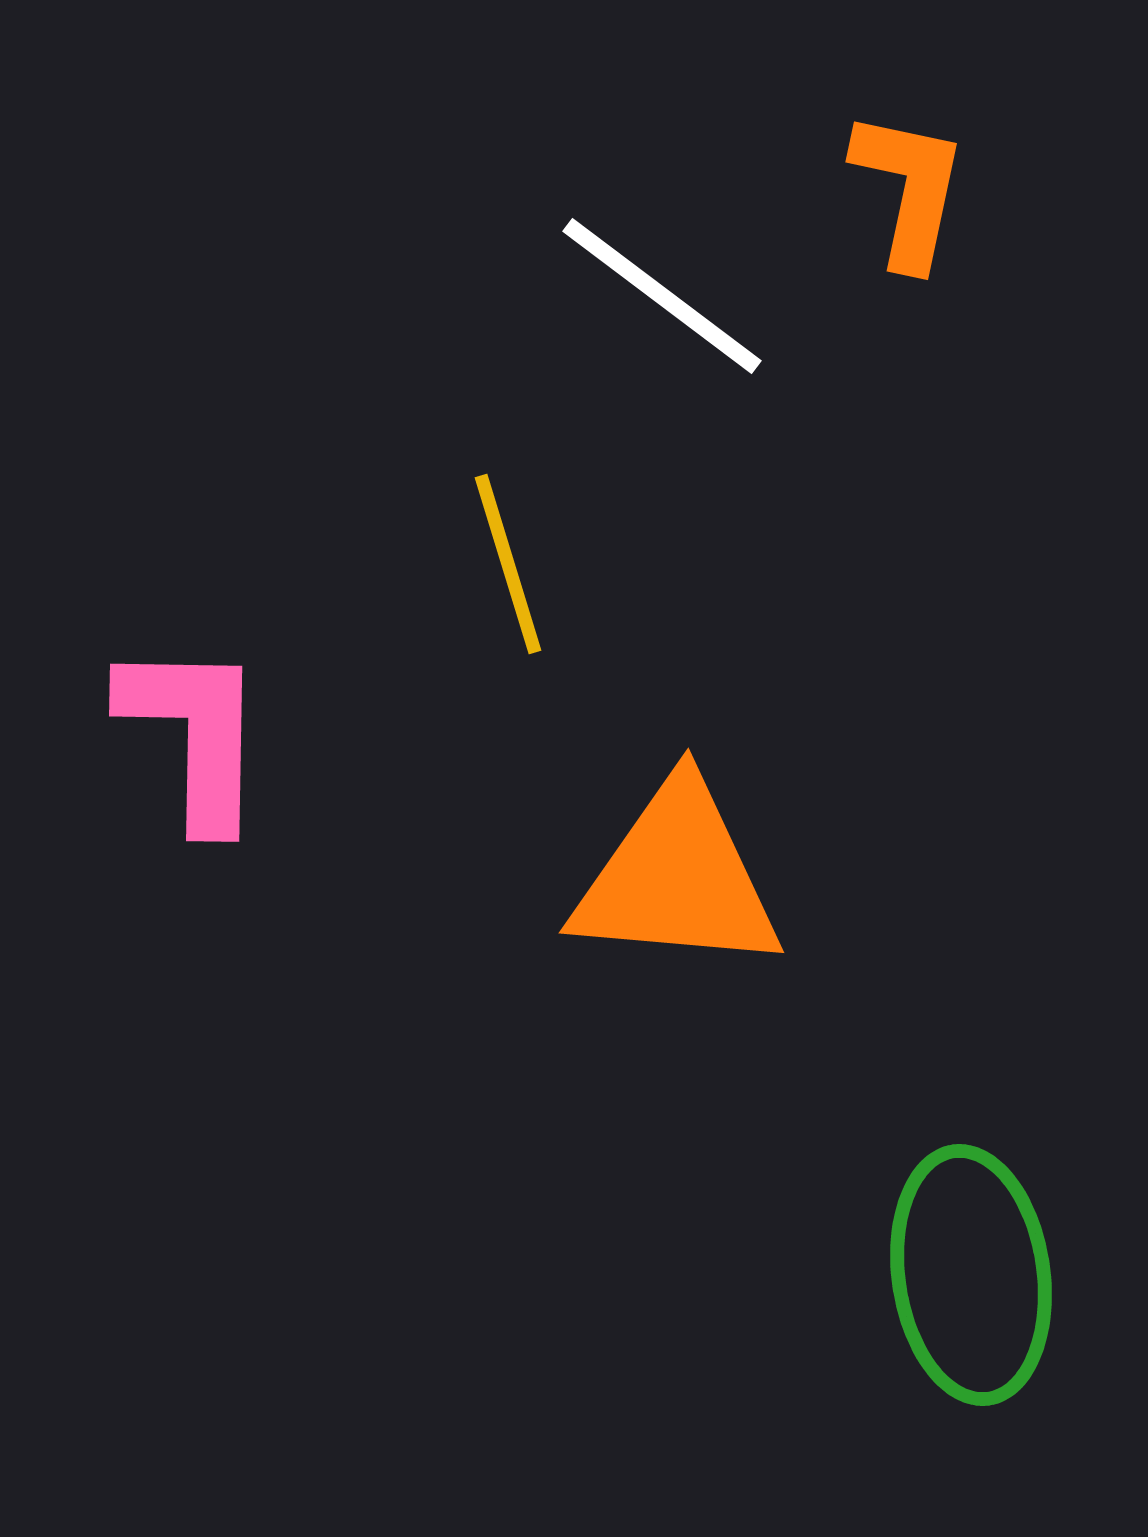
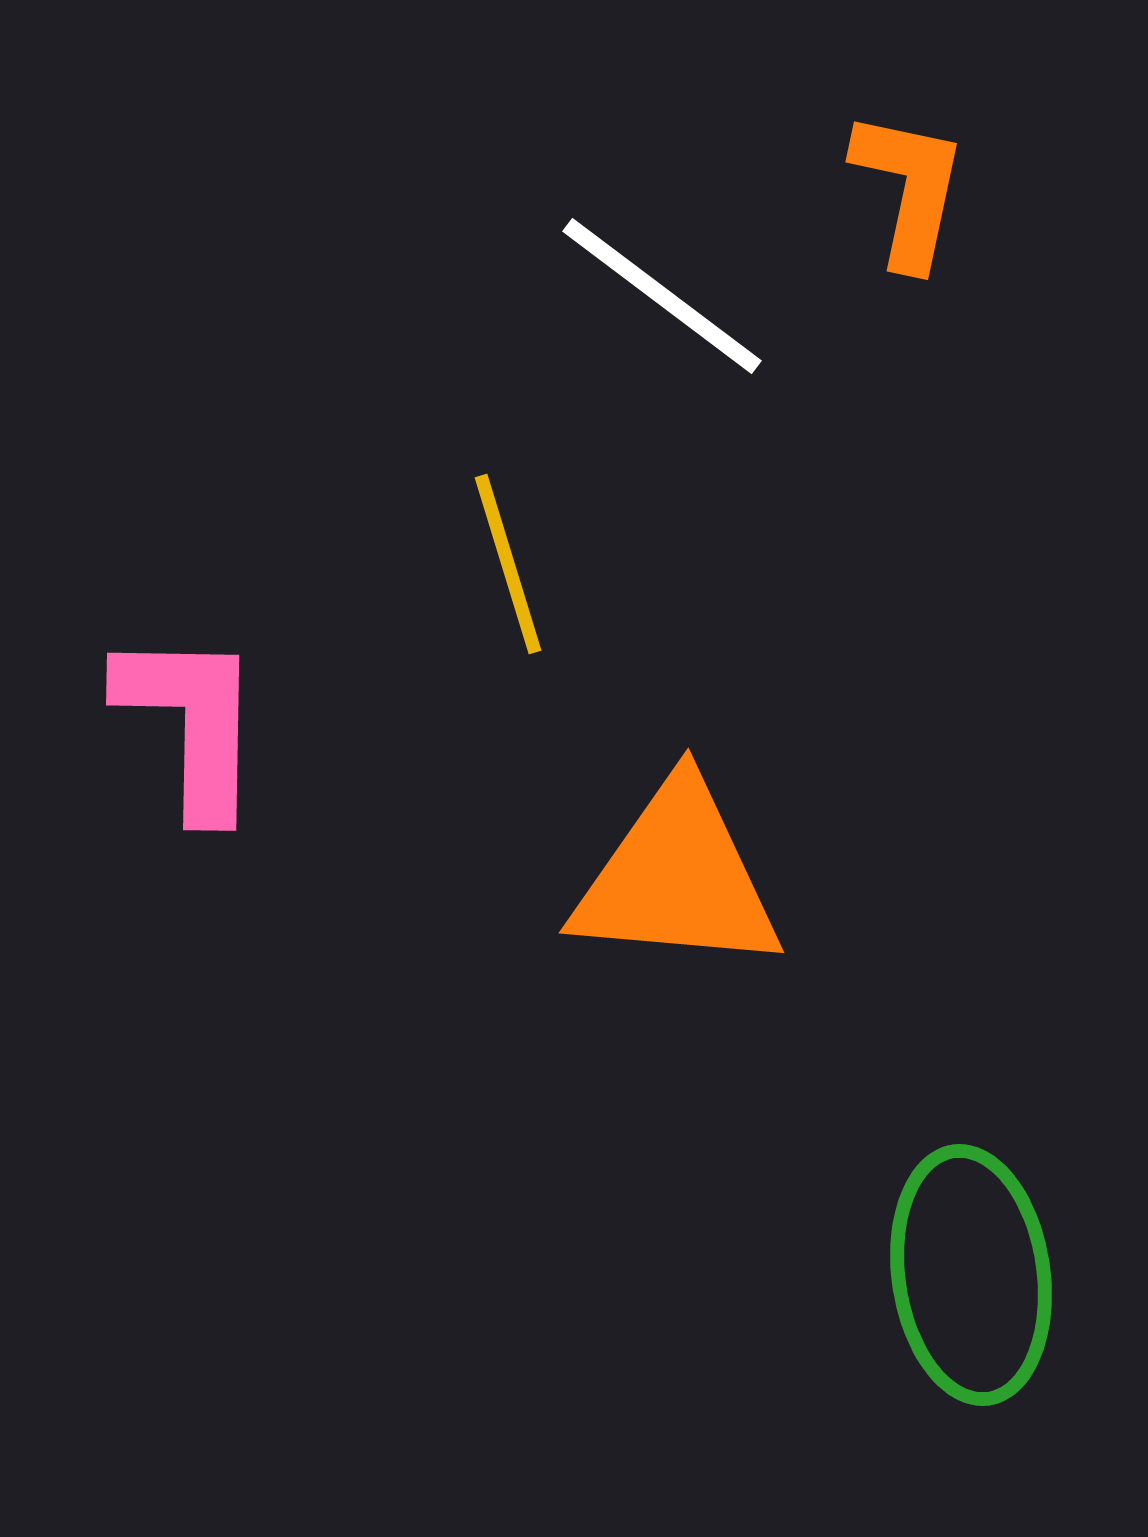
pink L-shape: moved 3 px left, 11 px up
